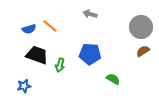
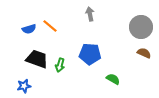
gray arrow: rotated 64 degrees clockwise
brown semicircle: moved 1 px right, 2 px down; rotated 56 degrees clockwise
black trapezoid: moved 4 px down
